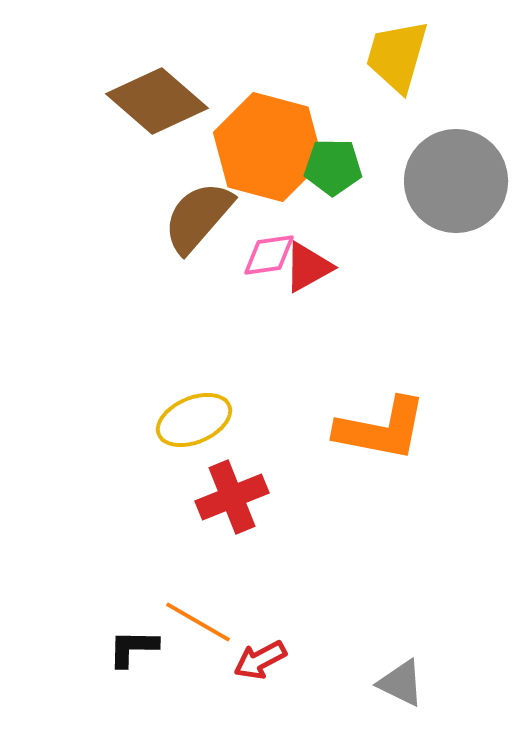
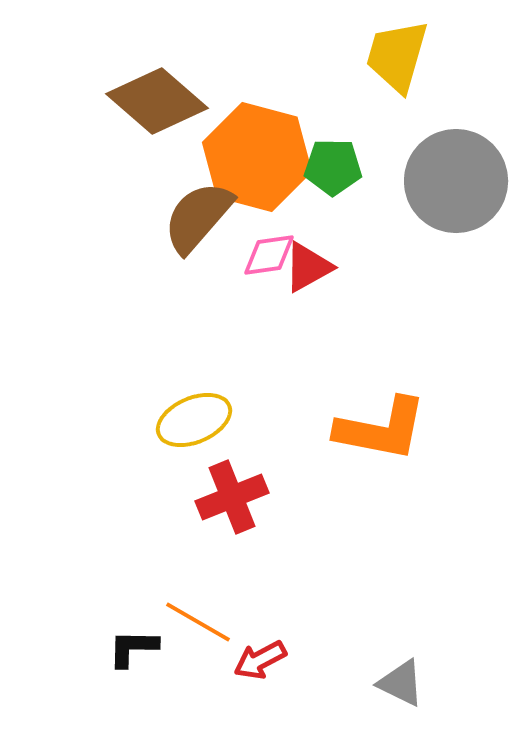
orange hexagon: moved 11 px left, 10 px down
